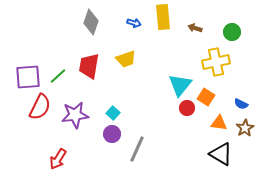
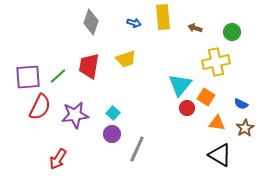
orange triangle: moved 2 px left
black triangle: moved 1 px left, 1 px down
